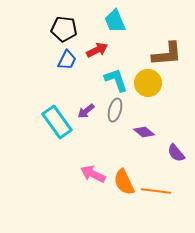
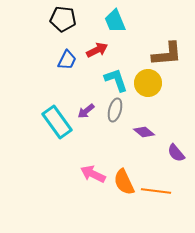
black pentagon: moved 1 px left, 10 px up
